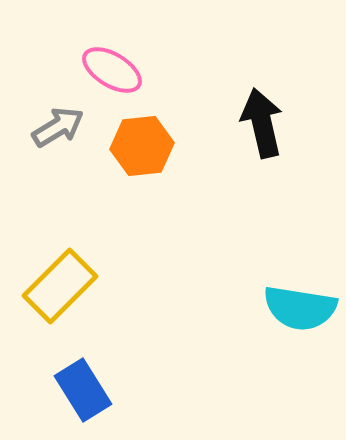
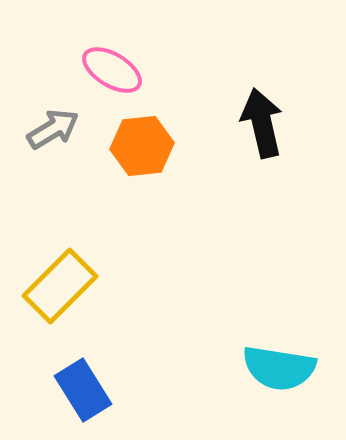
gray arrow: moved 5 px left, 2 px down
cyan semicircle: moved 21 px left, 60 px down
